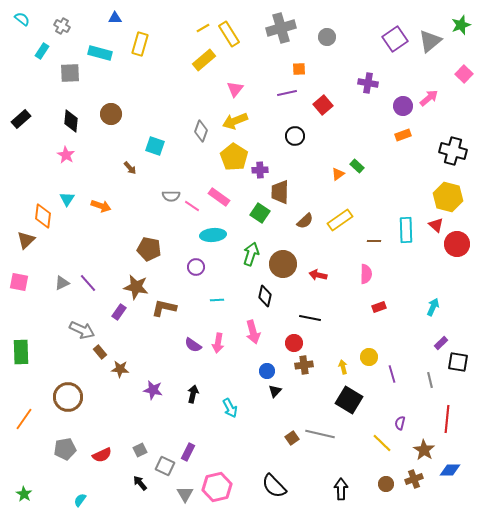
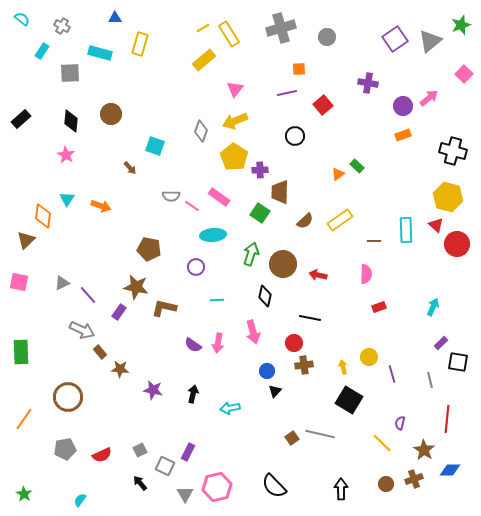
purple line at (88, 283): moved 12 px down
cyan arrow at (230, 408): rotated 108 degrees clockwise
